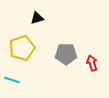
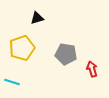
gray pentagon: rotated 10 degrees clockwise
red arrow: moved 6 px down
cyan line: moved 2 px down
